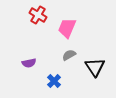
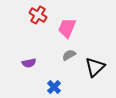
black triangle: rotated 20 degrees clockwise
blue cross: moved 6 px down
